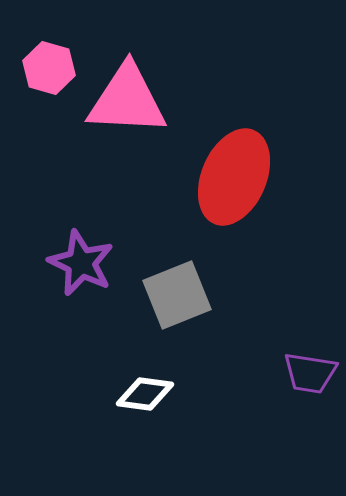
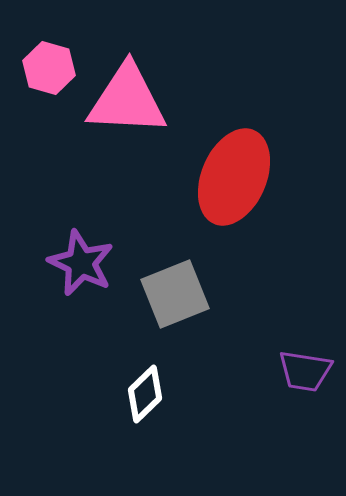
gray square: moved 2 px left, 1 px up
purple trapezoid: moved 5 px left, 2 px up
white diamond: rotated 52 degrees counterclockwise
